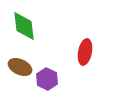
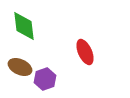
red ellipse: rotated 35 degrees counterclockwise
purple hexagon: moved 2 px left; rotated 15 degrees clockwise
